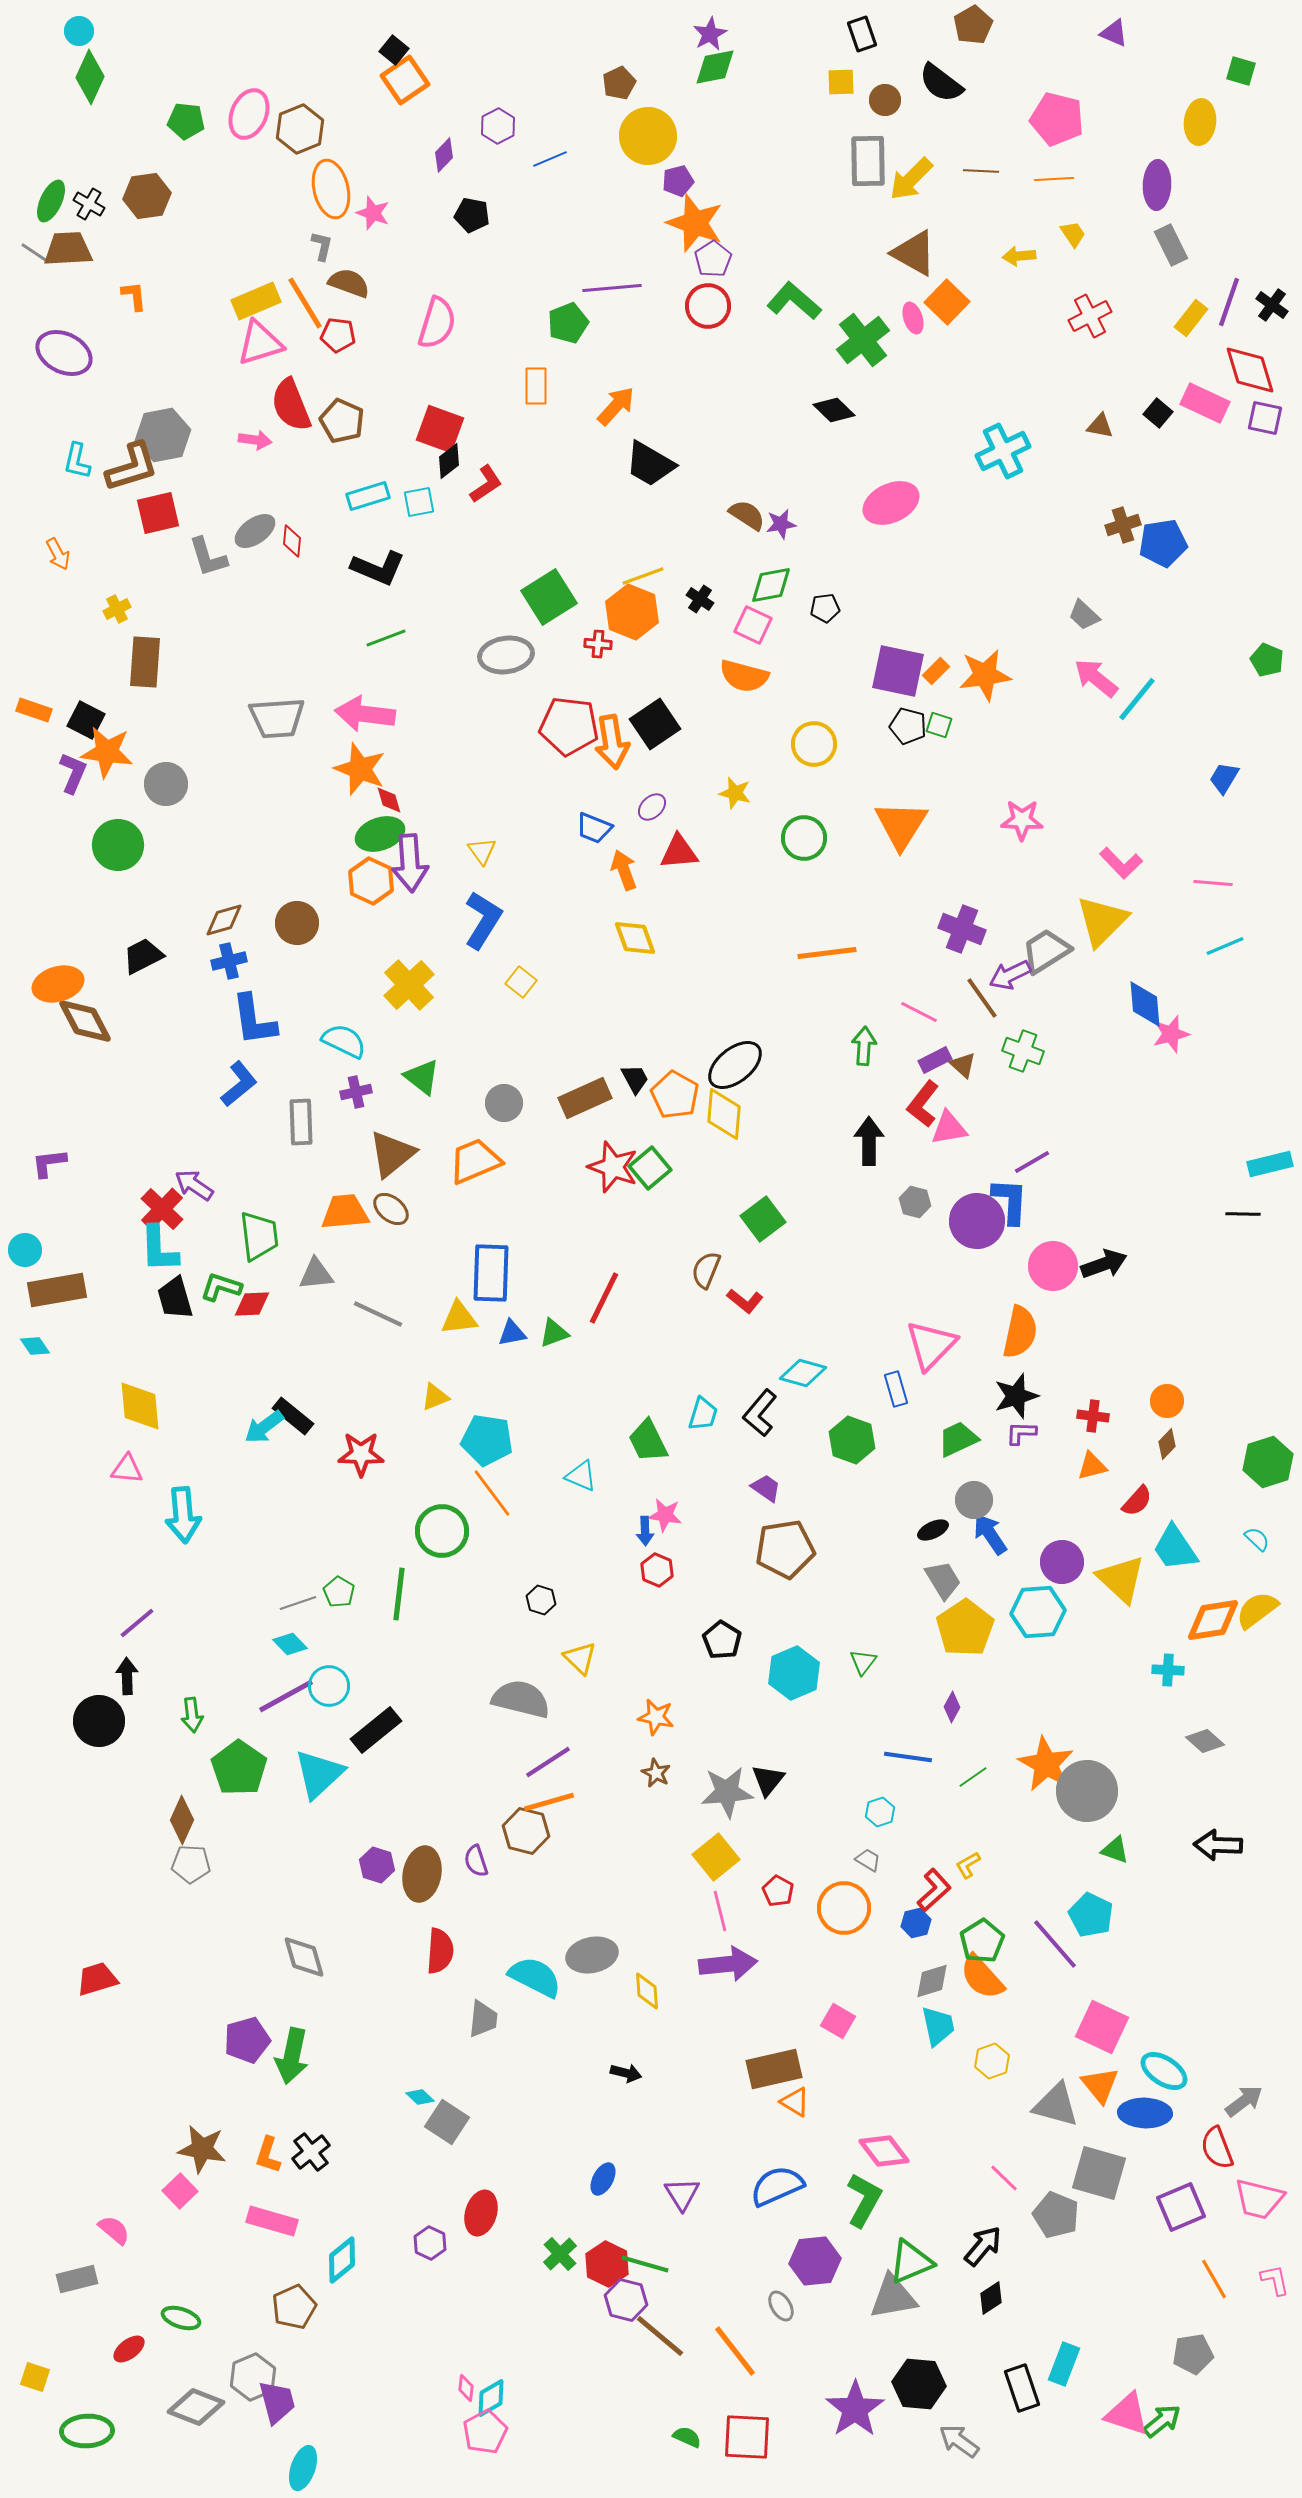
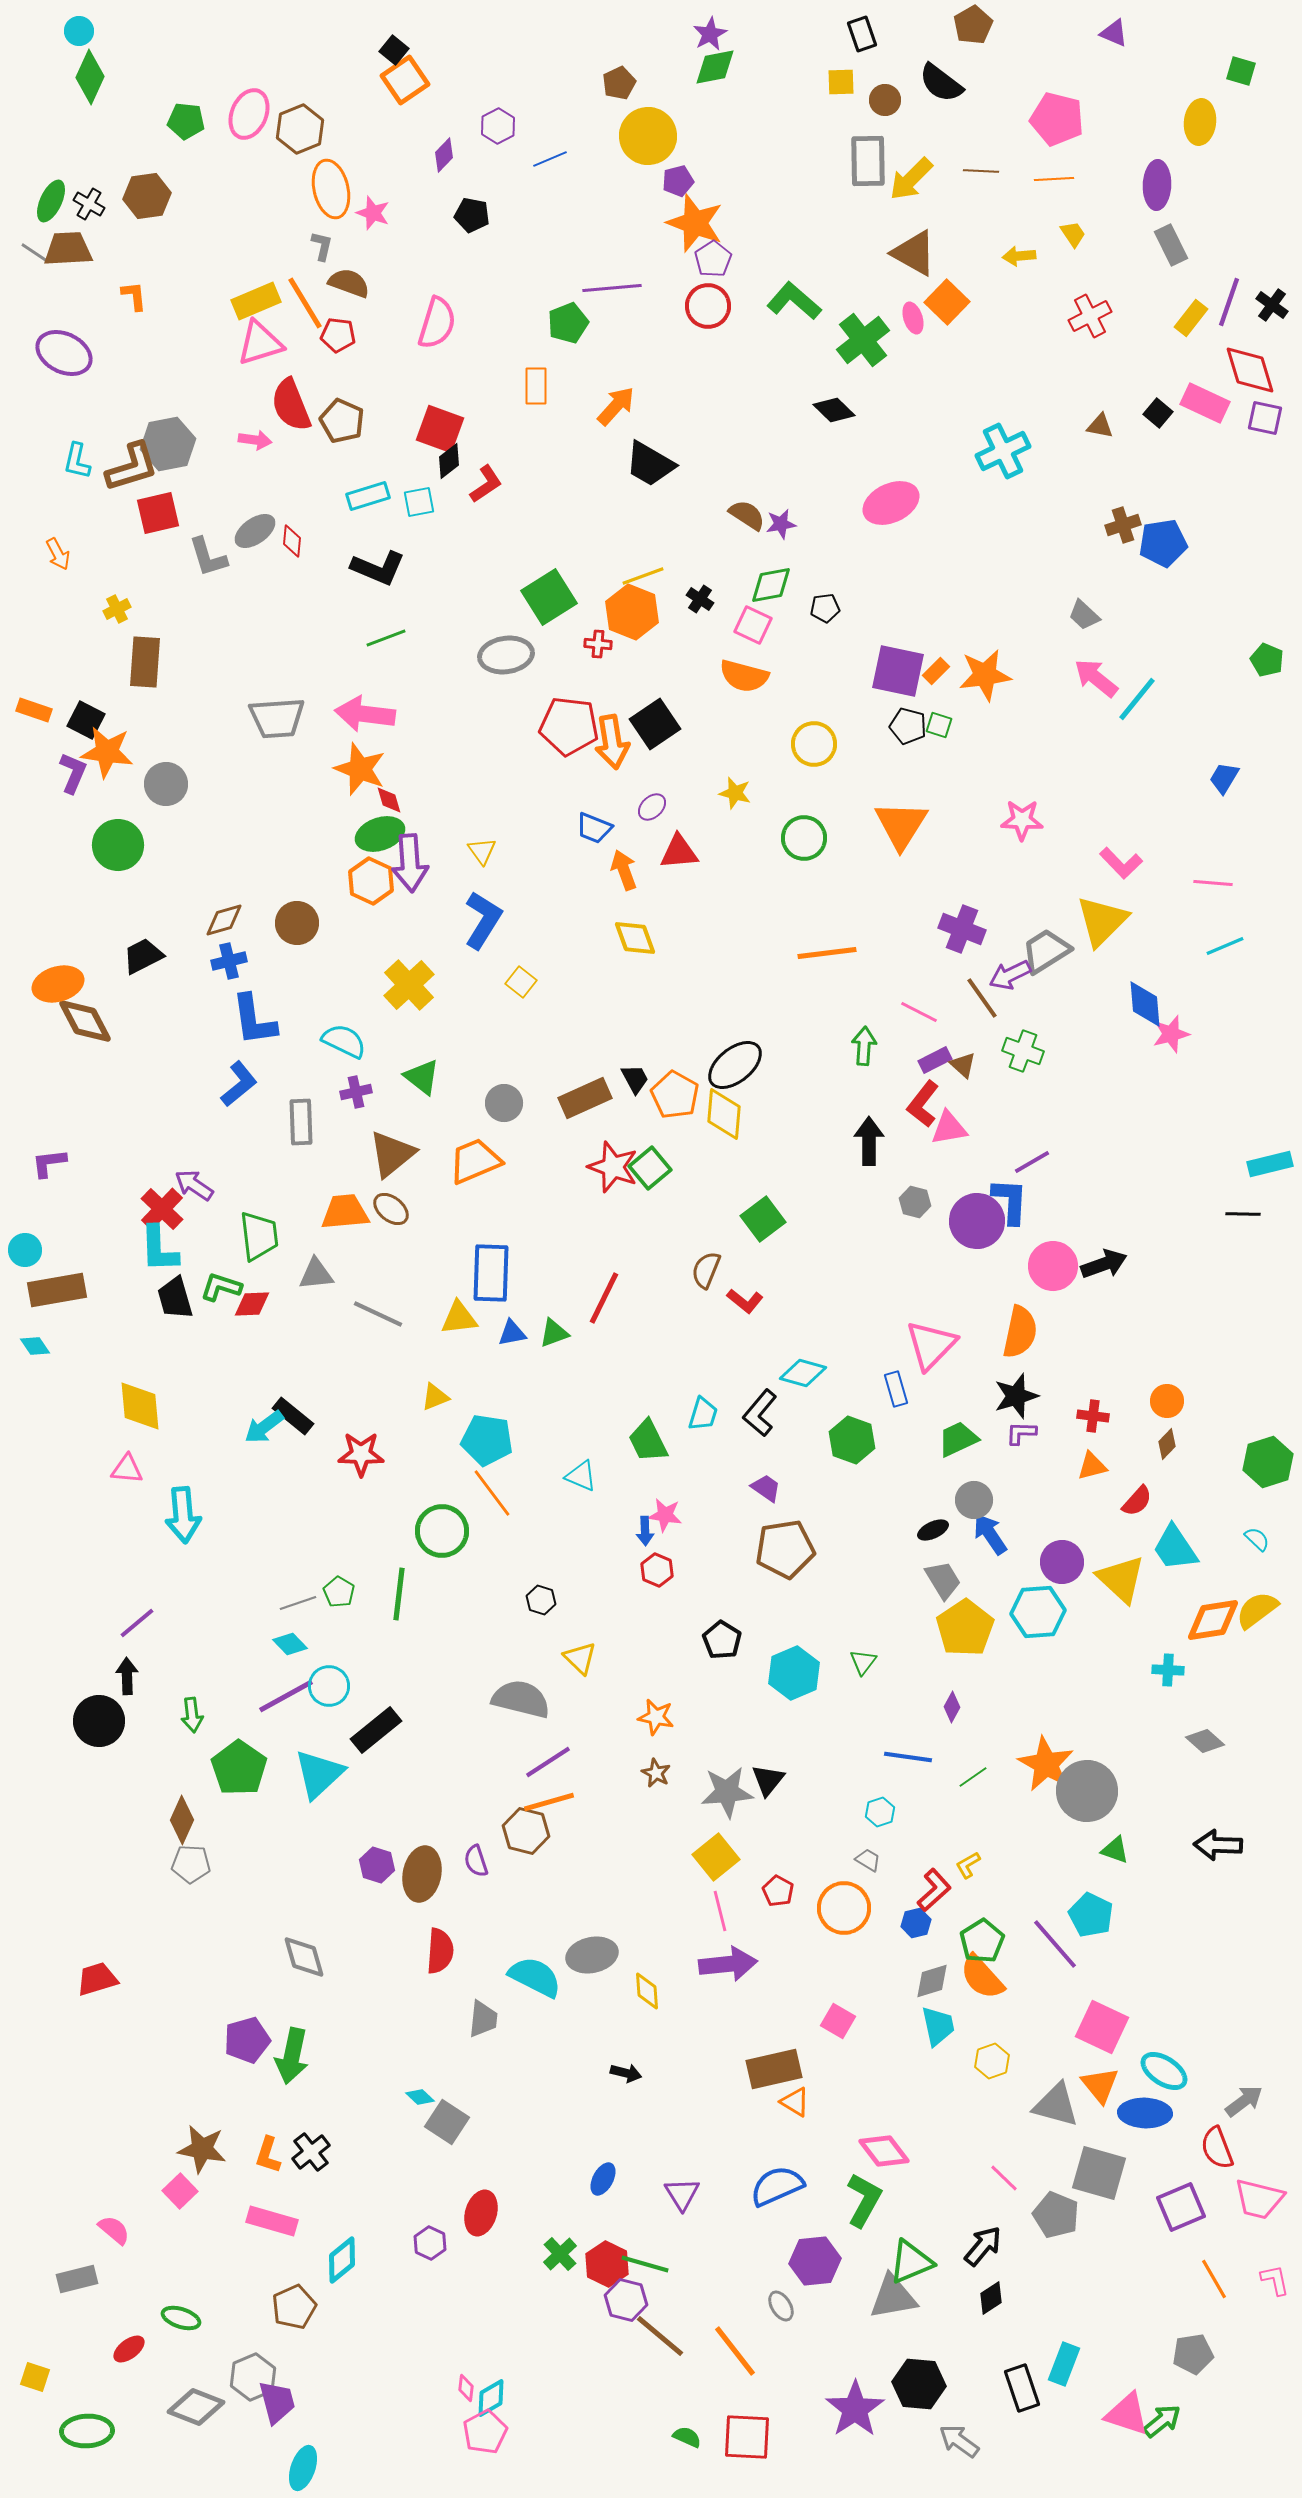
gray hexagon at (163, 435): moved 5 px right, 9 px down
